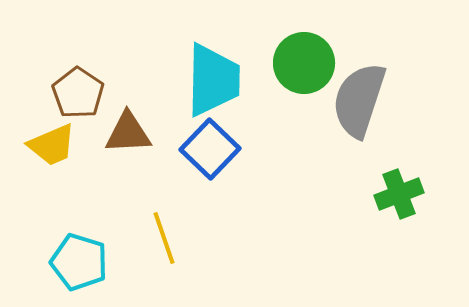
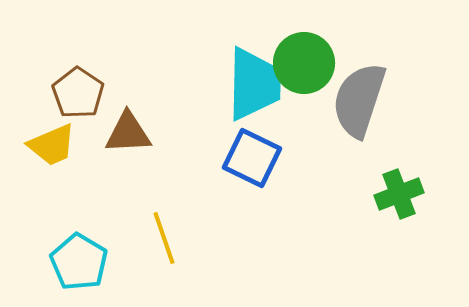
cyan trapezoid: moved 41 px right, 4 px down
blue square: moved 42 px right, 9 px down; rotated 18 degrees counterclockwise
cyan pentagon: rotated 14 degrees clockwise
